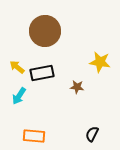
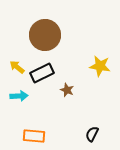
brown circle: moved 4 px down
yellow star: moved 4 px down
black rectangle: rotated 15 degrees counterclockwise
brown star: moved 10 px left, 3 px down; rotated 16 degrees clockwise
cyan arrow: rotated 126 degrees counterclockwise
